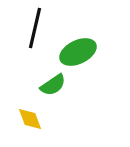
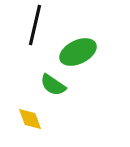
black line: moved 3 px up
green semicircle: rotated 68 degrees clockwise
